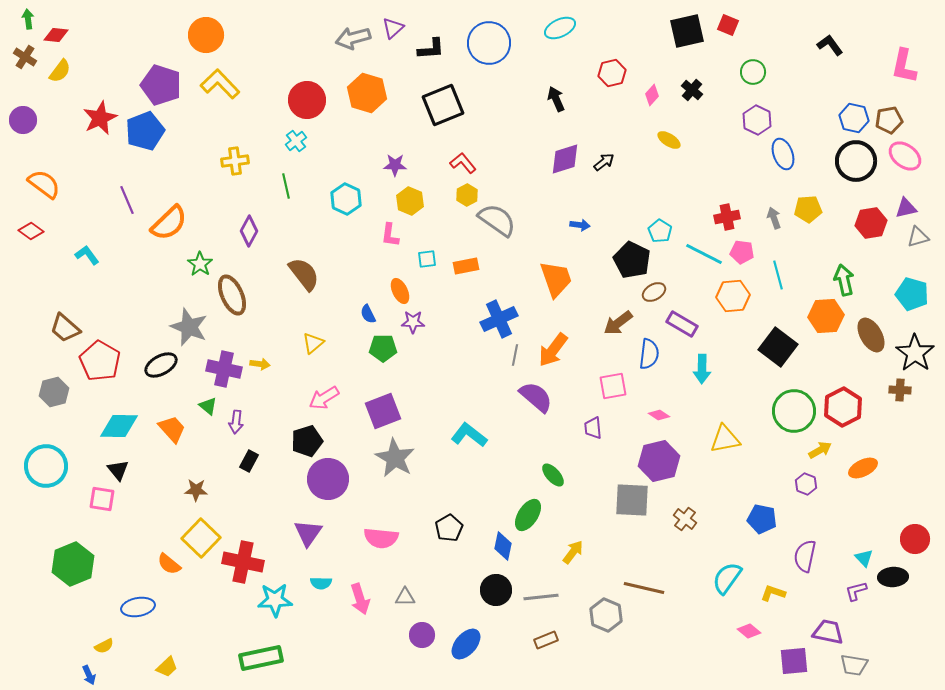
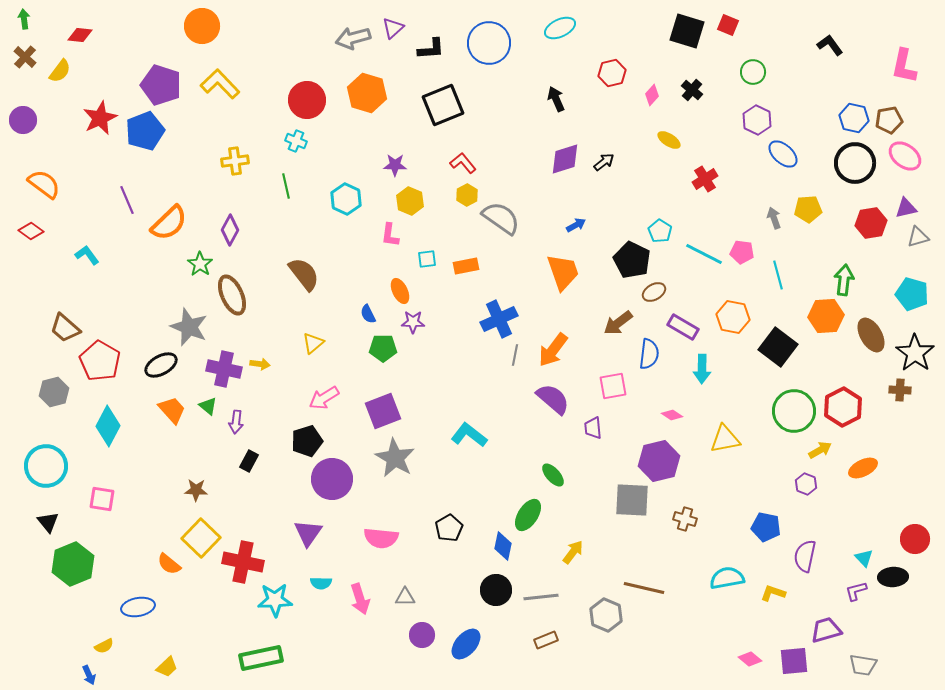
green arrow at (28, 19): moved 4 px left
black square at (687, 31): rotated 30 degrees clockwise
red diamond at (56, 35): moved 24 px right
orange circle at (206, 35): moved 4 px left, 9 px up
brown cross at (25, 57): rotated 10 degrees clockwise
cyan cross at (296, 141): rotated 30 degrees counterclockwise
blue ellipse at (783, 154): rotated 28 degrees counterclockwise
black circle at (856, 161): moved 1 px left, 2 px down
red cross at (727, 217): moved 22 px left, 38 px up; rotated 20 degrees counterclockwise
gray semicircle at (497, 220): moved 4 px right, 2 px up
blue arrow at (580, 225): moved 4 px left; rotated 36 degrees counterclockwise
purple diamond at (249, 231): moved 19 px left, 1 px up
orange trapezoid at (556, 279): moved 7 px right, 7 px up
green arrow at (844, 280): rotated 20 degrees clockwise
orange hexagon at (733, 296): moved 21 px down; rotated 16 degrees clockwise
purple rectangle at (682, 324): moved 1 px right, 3 px down
purple semicircle at (536, 397): moved 17 px right, 2 px down
pink diamond at (659, 415): moved 13 px right
cyan diamond at (119, 426): moved 11 px left; rotated 63 degrees counterclockwise
orange trapezoid at (172, 429): moved 19 px up
black triangle at (118, 470): moved 70 px left, 52 px down
purple circle at (328, 479): moved 4 px right
brown cross at (685, 519): rotated 20 degrees counterclockwise
blue pentagon at (762, 519): moved 4 px right, 8 px down
cyan semicircle at (727, 578): rotated 44 degrees clockwise
pink diamond at (749, 631): moved 1 px right, 28 px down
purple trapezoid at (828, 632): moved 2 px left, 2 px up; rotated 28 degrees counterclockwise
gray trapezoid at (854, 665): moved 9 px right
